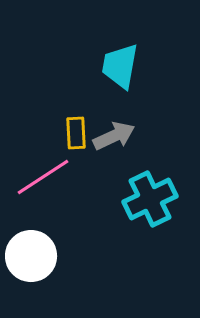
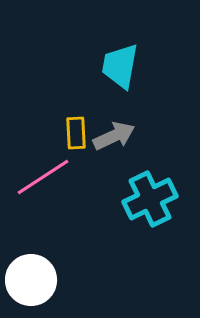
white circle: moved 24 px down
